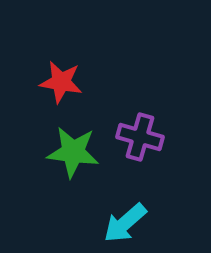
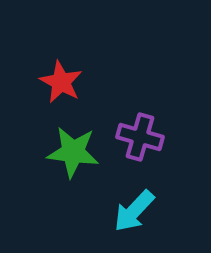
red star: rotated 18 degrees clockwise
cyan arrow: moved 9 px right, 12 px up; rotated 6 degrees counterclockwise
